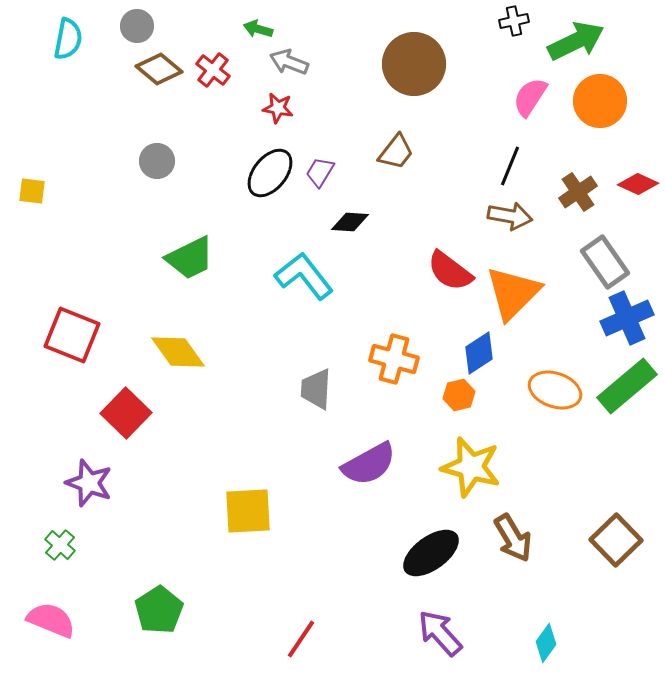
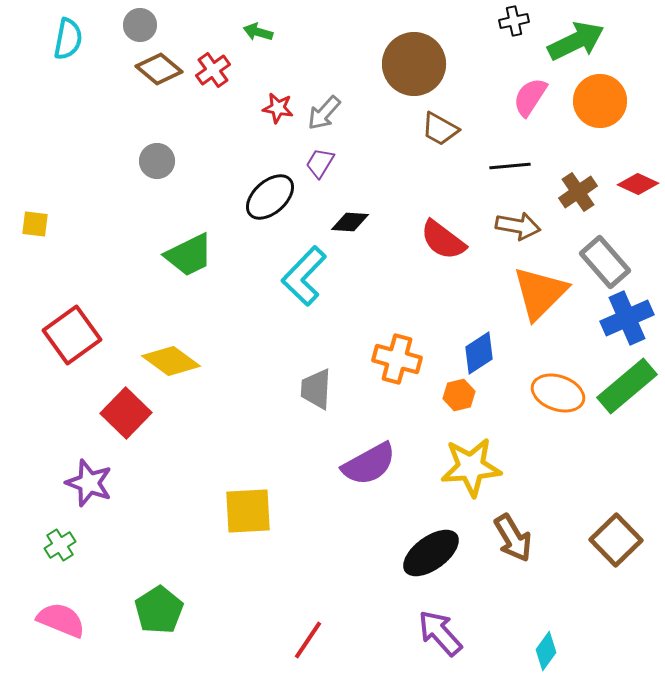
gray circle at (137, 26): moved 3 px right, 1 px up
green arrow at (258, 29): moved 3 px down
gray arrow at (289, 62): moved 35 px right, 51 px down; rotated 69 degrees counterclockwise
red cross at (213, 70): rotated 16 degrees clockwise
brown trapezoid at (396, 152): moved 44 px right, 23 px up; rotated 81 degrees clockwise
black line at (510, 166): rotated 63 degrees clockwise
purple trapezoid at (320, 172): moved 9 px up
black ellipse at (270, 173): moved 24 px down; rotated 9 degrees clockwise
yellow square at (32, 191): moved 3 px right, 33 px down
brown arrow at (510, 216): moved 8 px right, 10 px down
green trapezoid at (190, 258): moved 1 px left, 3 px up
gray rectangle at (605, 262): rotated 6 degrees counterclockwise
red semicircle at (450, 271): moved 7 px left, 31 px up
cyan L-shape at (304, 276): rotated 98 degrees counterclockwise
orange triangle at (513, 293): moved 27 px right
red square at (72, 335): rotated 32 degrees clockwise
yellow diamond at (178, 352): moved 7 px left, 9 px down; rotated 18 degrees counterclockwise
orange cross at (394, 359): moved 3 px right
orange ellipse at (555, 390): moved 3 px right, 3 px down
yellow star at (471, 467): rotated 20 degrees counterclockwise
green cross at (60, 545): rotated 16 degrees clockwise
pink semicircle at (51, 620): moved 10 px right
red line at (301, 639): moved 7 px right, 1 px down
cyan diamond at (546, 643): moved 8 px down
